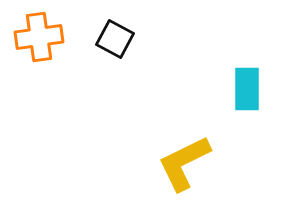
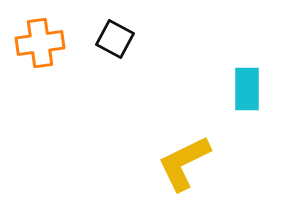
orange cross: moved 1 px right, 6 px down
